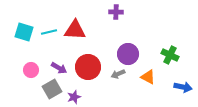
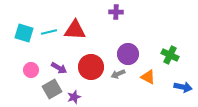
cyan square: moved 1 px down
red circle: moved 3 px right
